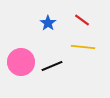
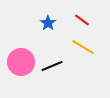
yellow line: rotated 25 degrees clockwise
